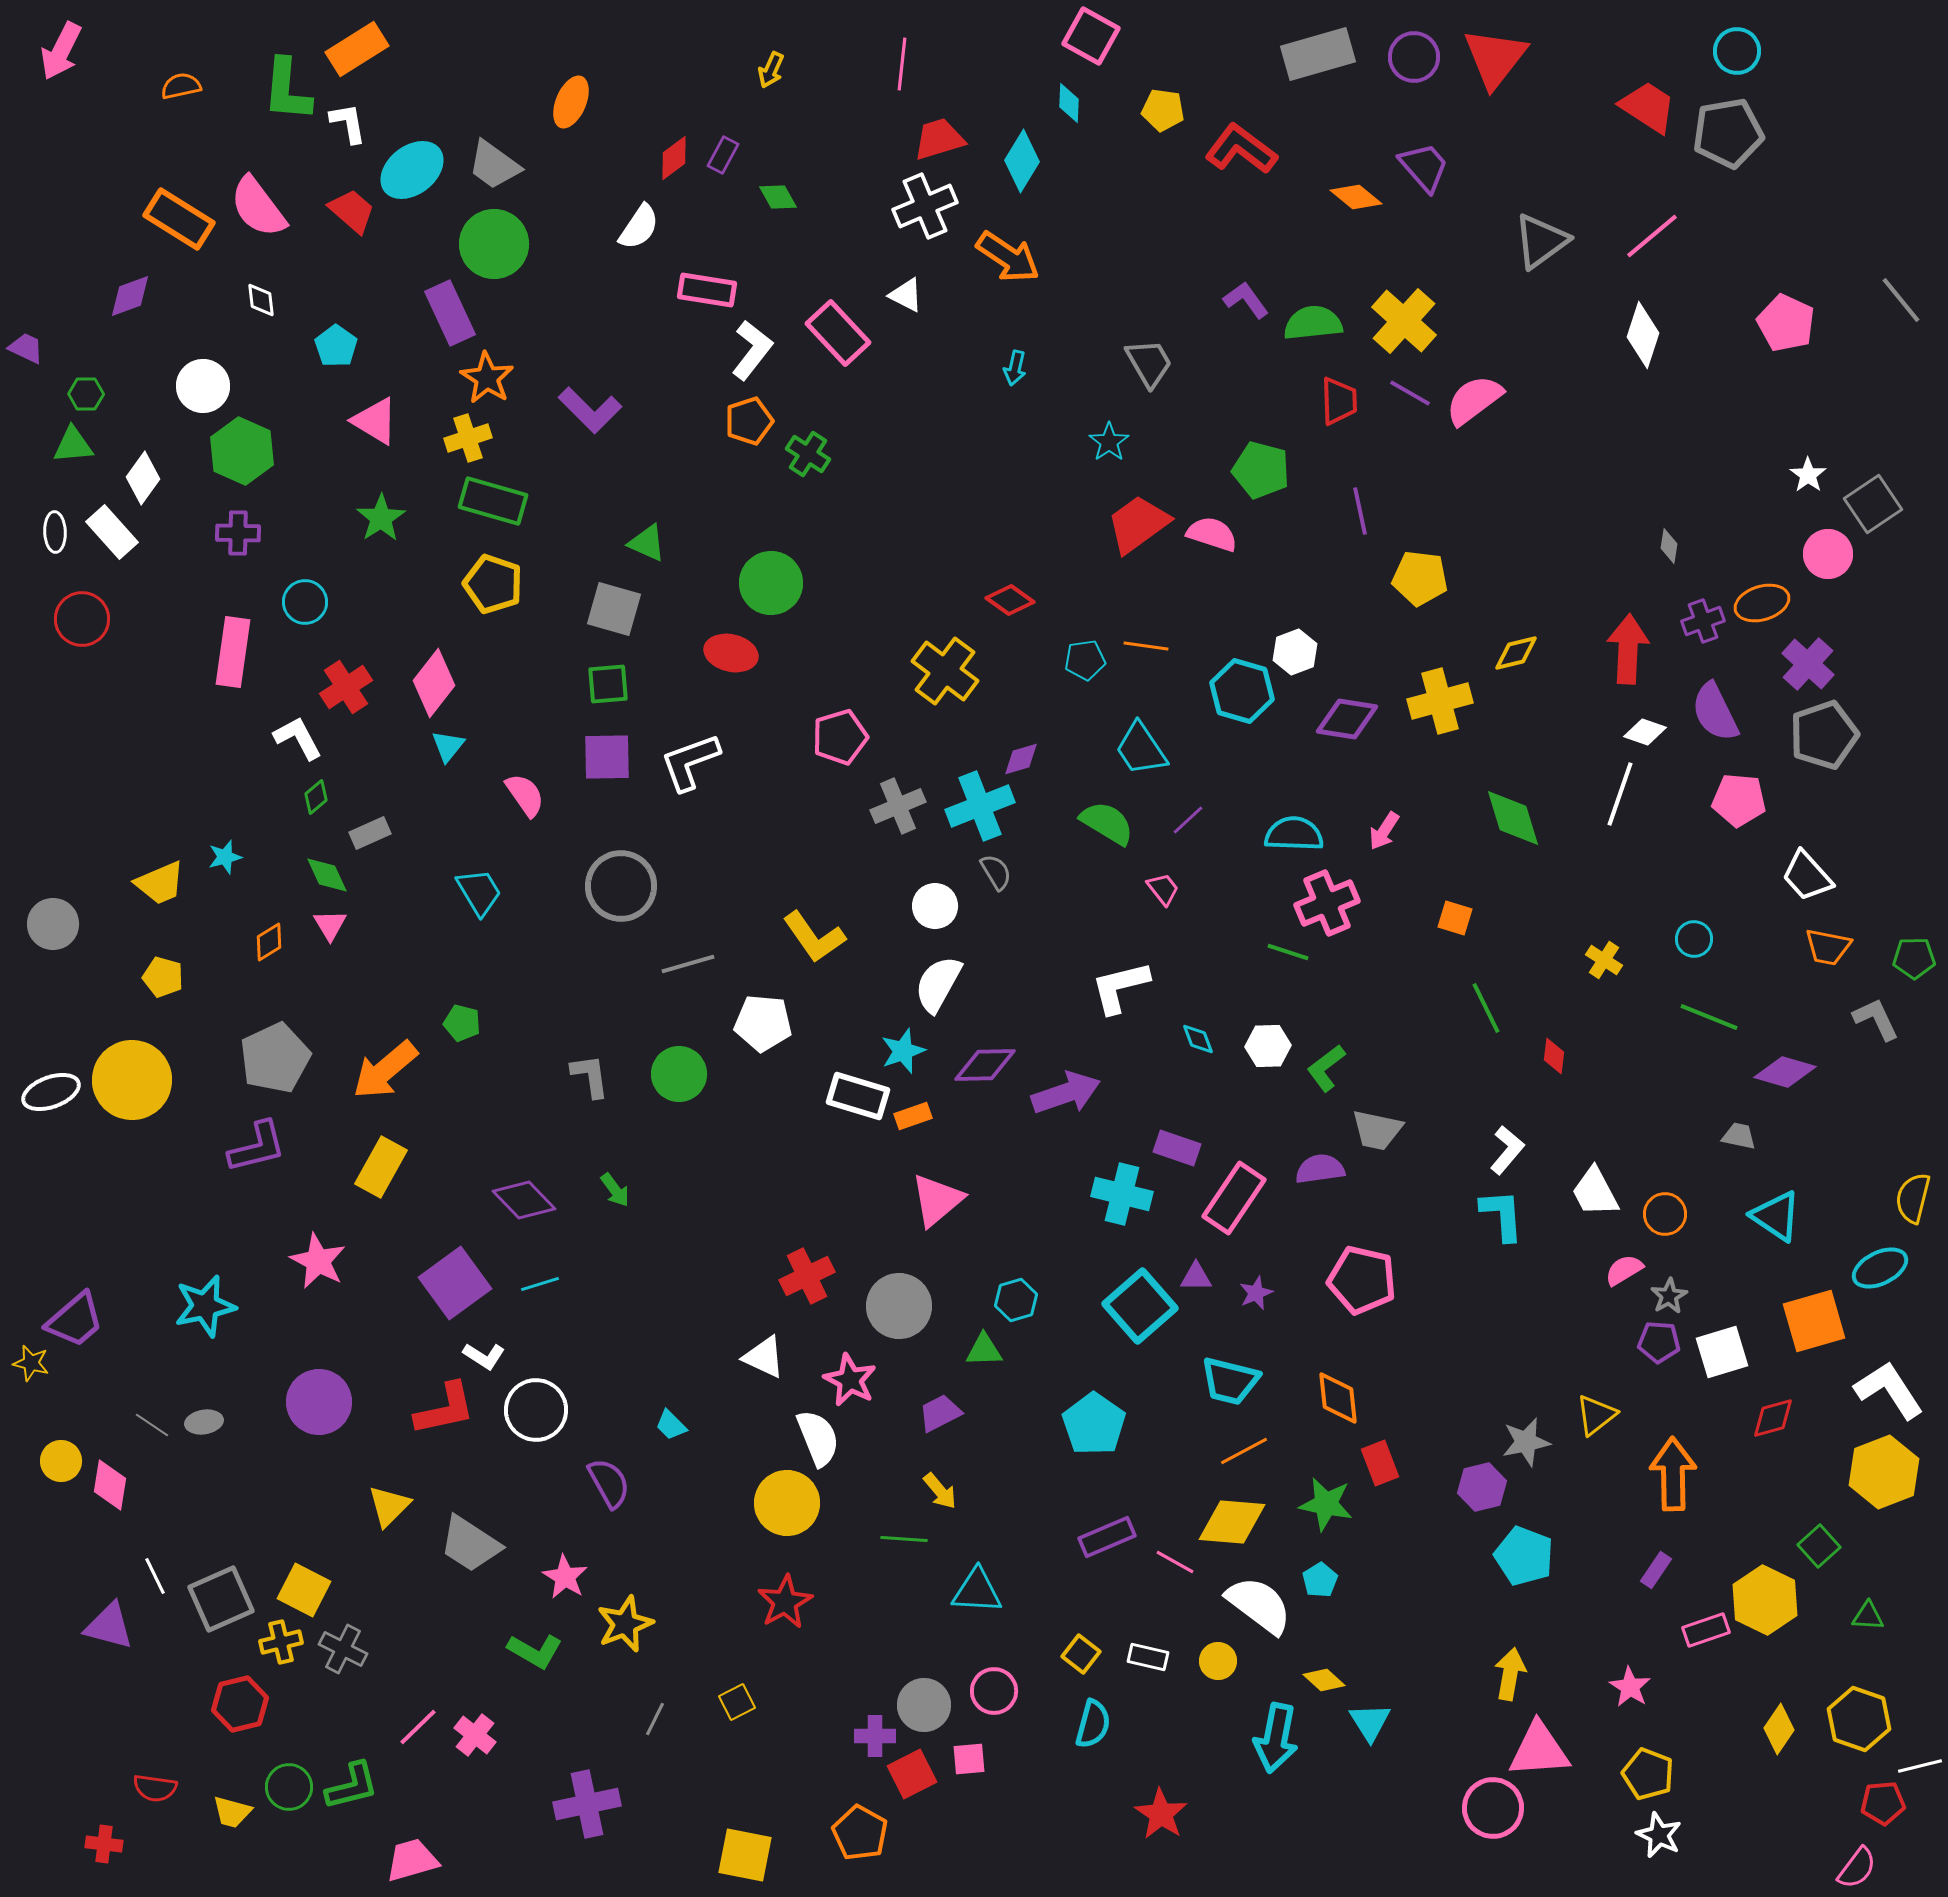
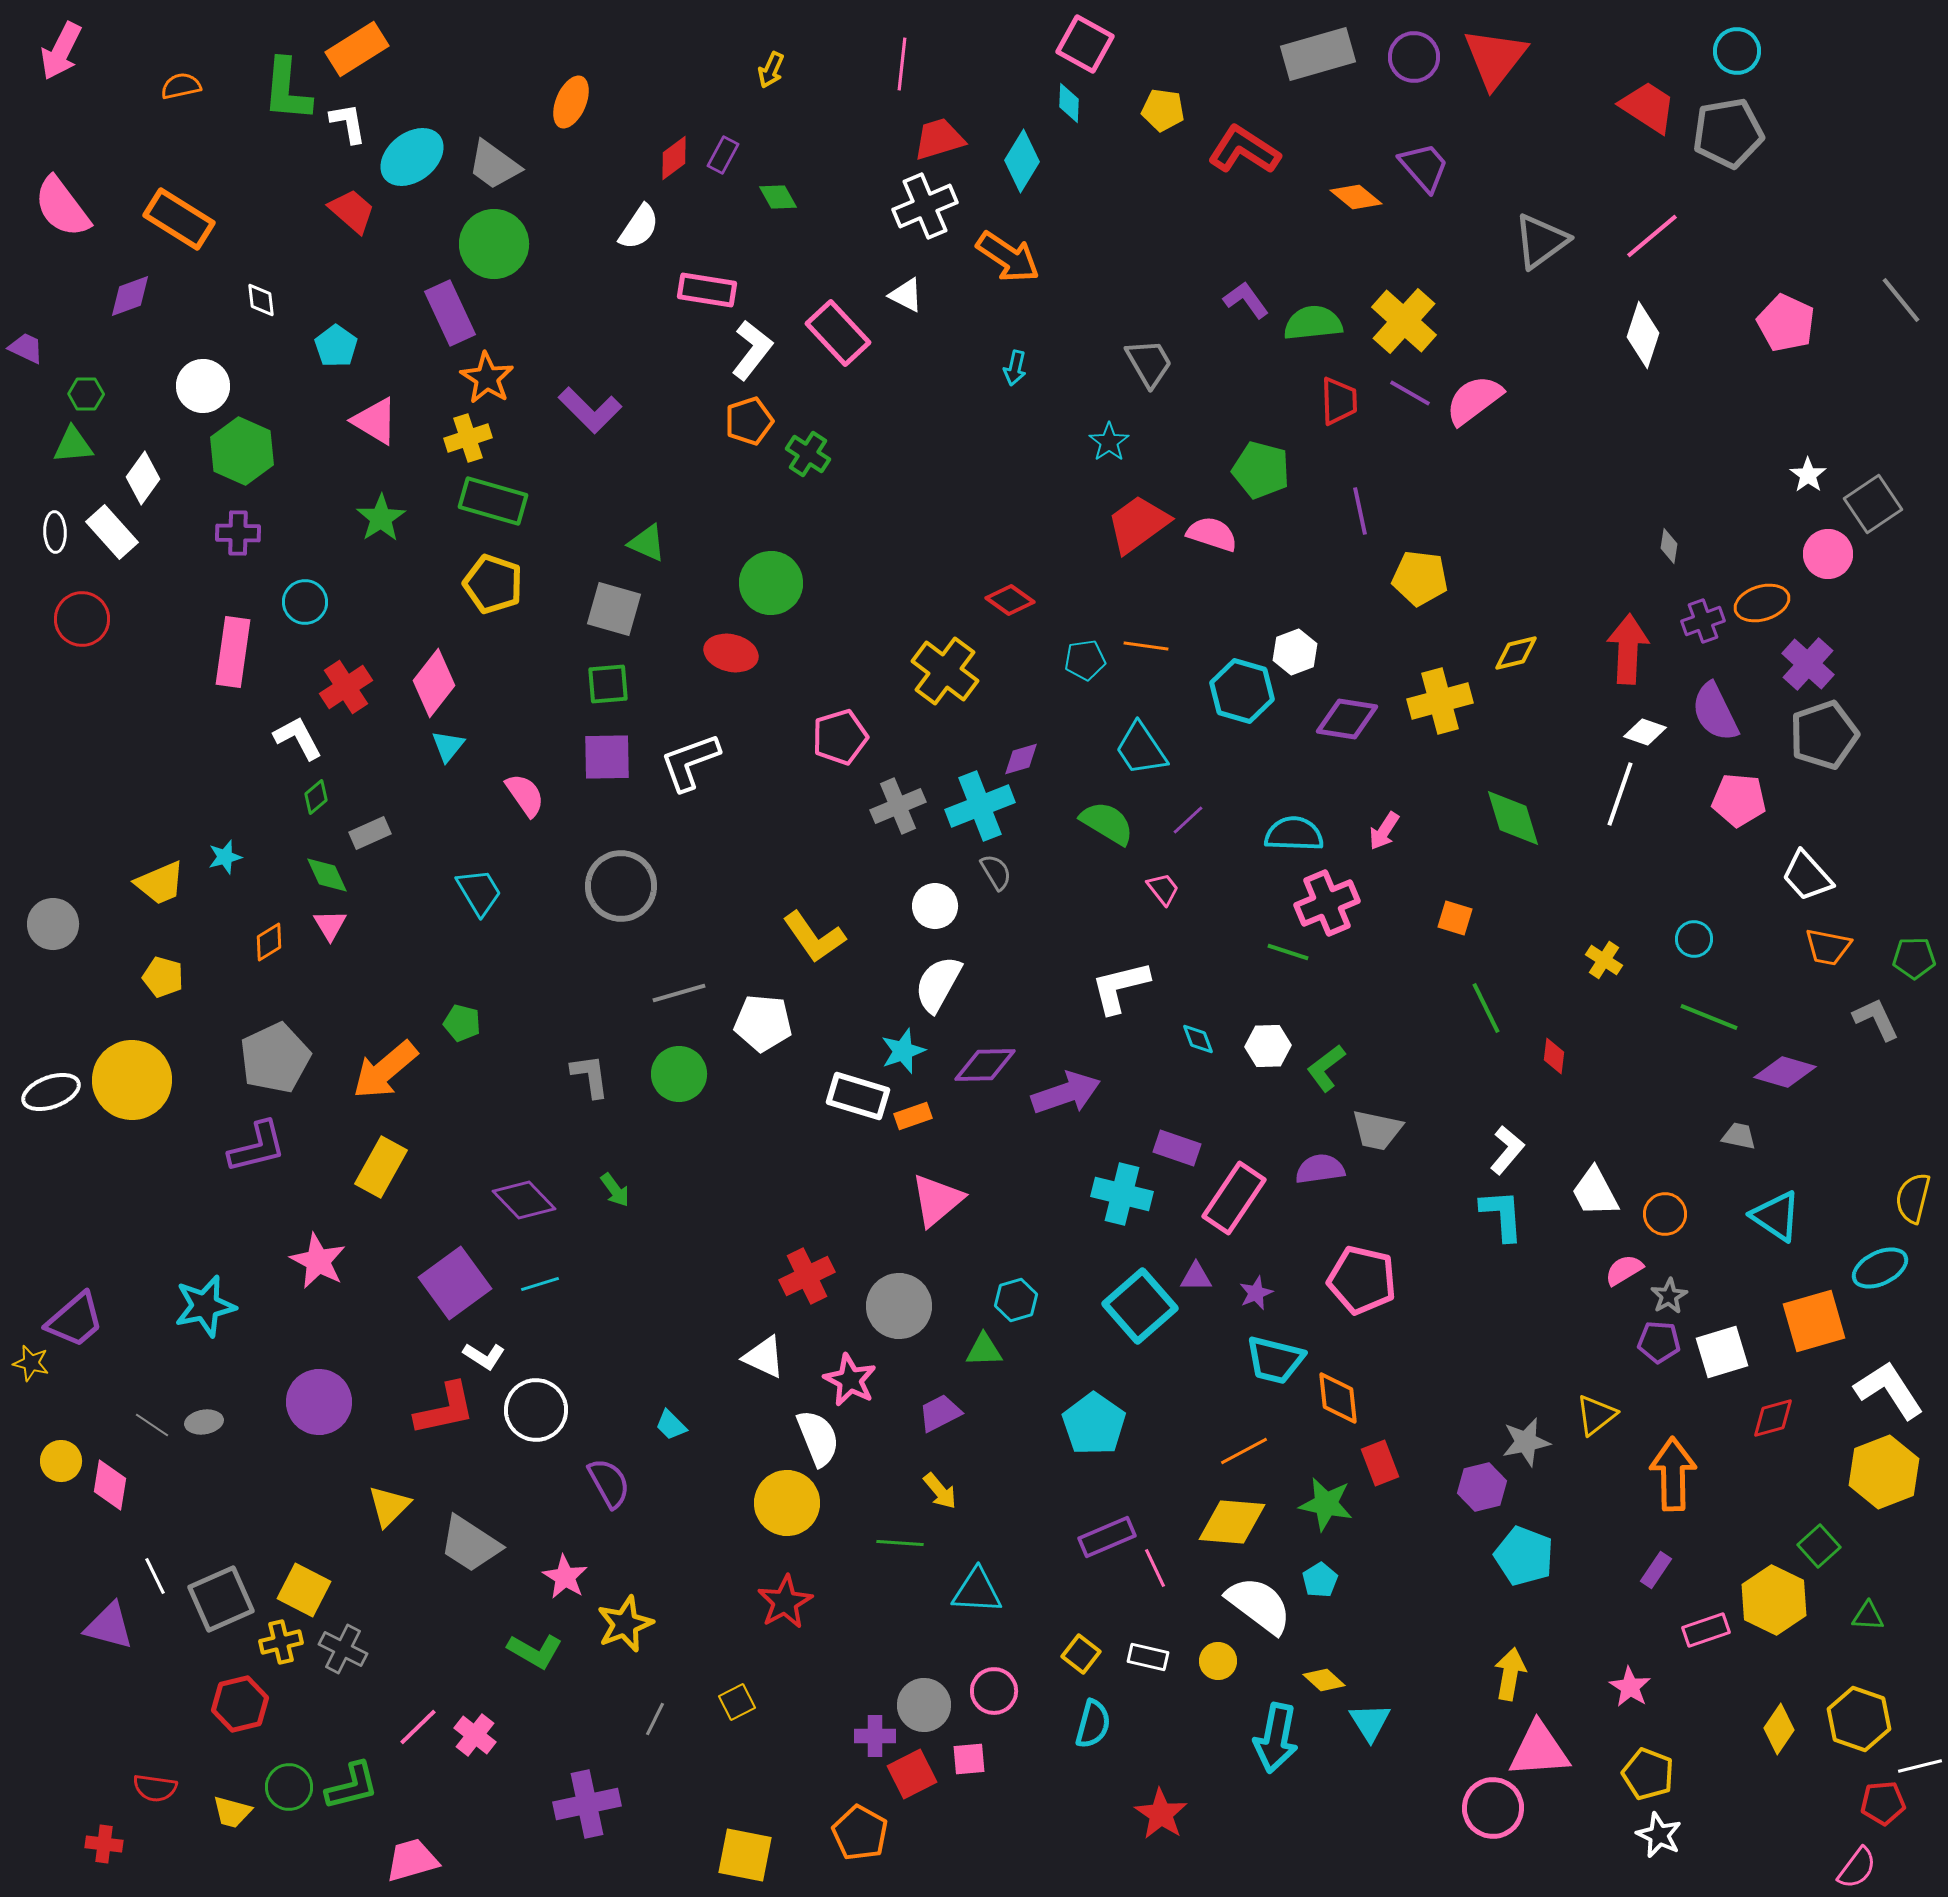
pink square at (1091, 36): moved 6 px left, 8 px down
red L-shape at (1241, 149): moved 3 px right, 1 px down; rotated 4 degrees counterclockwise
cyan ellipse at (412, 170): moved 13 px up
pink semicircle at (258, 207): moved 196 px left
gray line at (688, 964): moved 9 px left, 29 px down
cyan trapezoid at (1230, 1381): moved 45 px right, 21 px up
green line at (904, 1539): moved 4 px left, 4 px down
pink line at (1175, 1562): moved 20 px left, 6 px down; rotated 36 degrees clockwise
yellow hexagon at (1765, 1600): moved 9 px right
